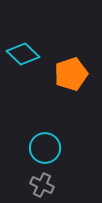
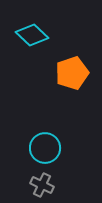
cyan diamond: moved 9 px right, 19 px up
orange pentagon: moved 1 px right, 1 px up
